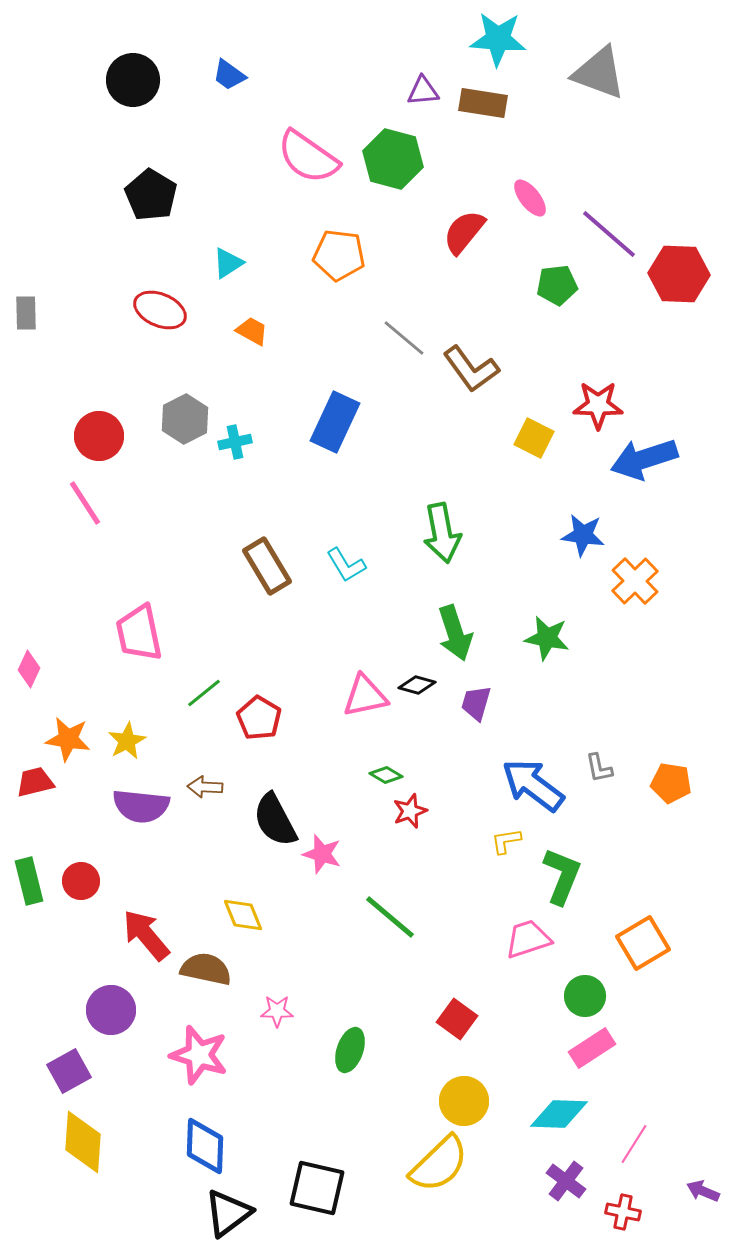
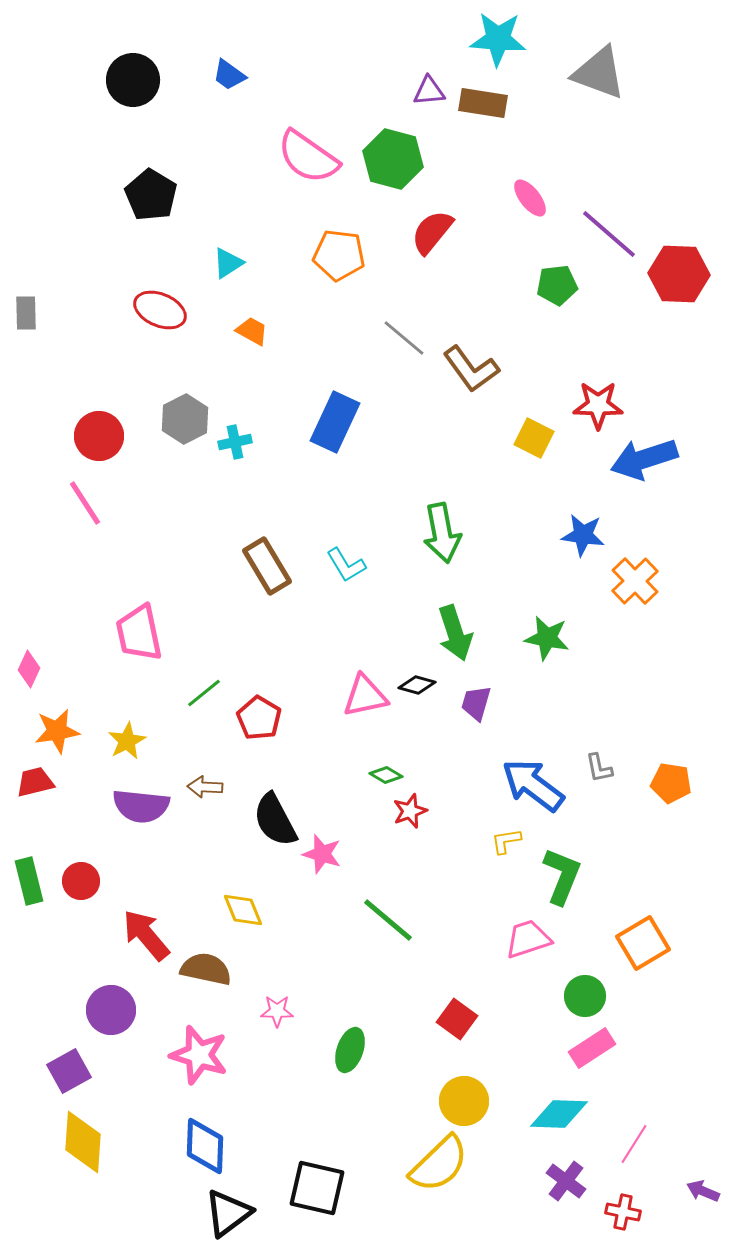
purple triangle at (423, 91): moved 6 px right
red semicircle at (464, 232): moved 32 px left
orange star at (68, 739): moved 11 px left, 8 px up; rotated 18 degrees counterclockwise
yellow diamond at (243, 915): moved 5 px up
green line at (390, 917): moved 2 px left, 3 px down
